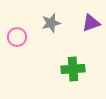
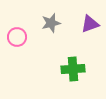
purple triangle: moved 1 px left, 1 px down
